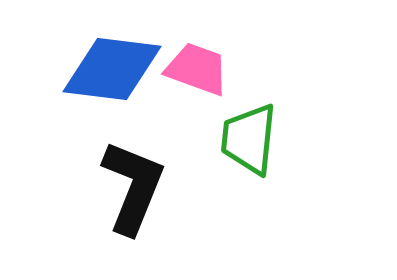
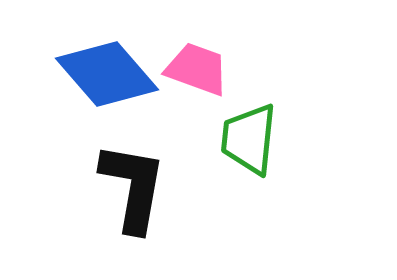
blue diamond: moved 5 px left, 5 px down; rotated 42 degrees clockwise
black L-shape: rotated 12 degrees counterclockwise
